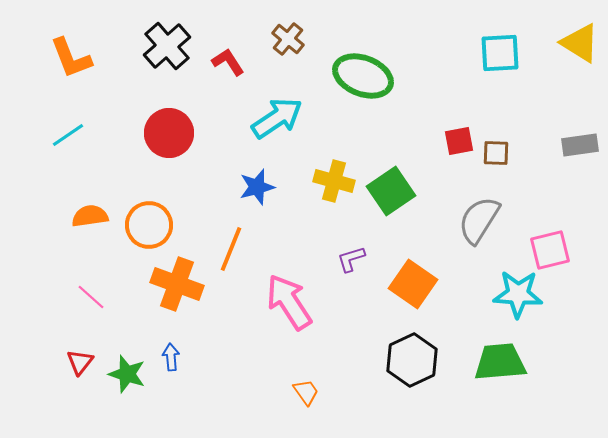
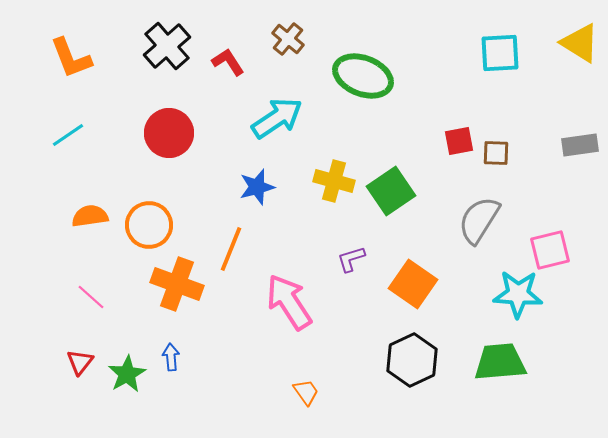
green star: rotated 24 degrees clockwise
